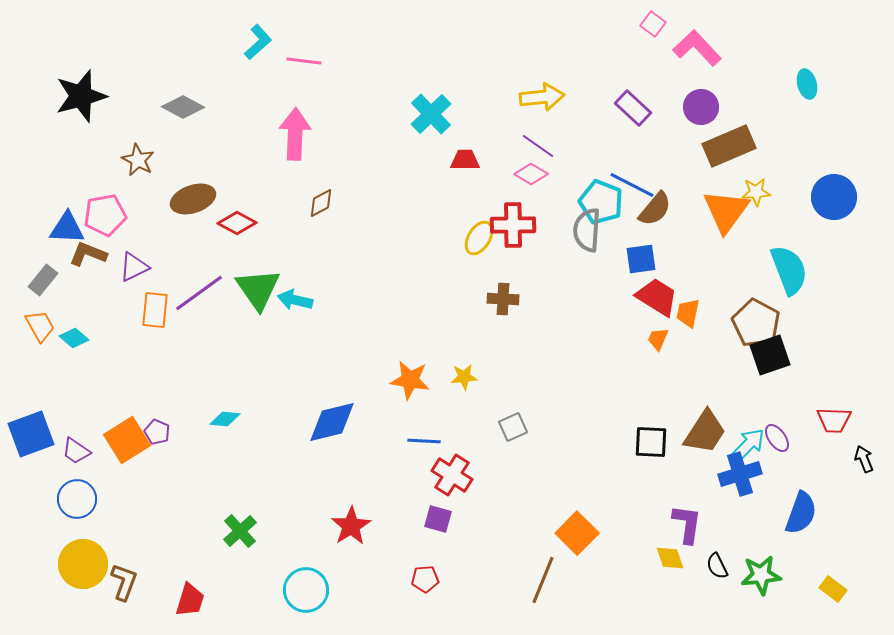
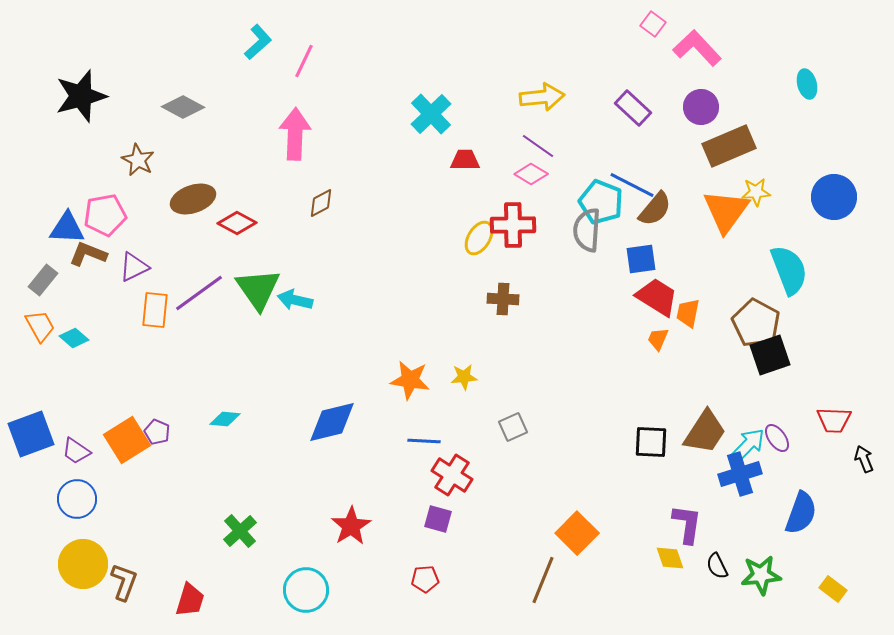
pink line at (304, 61): rotated 72 degrees counterclockwise
